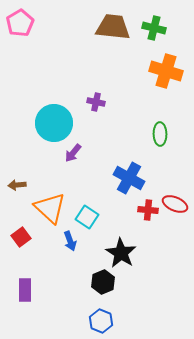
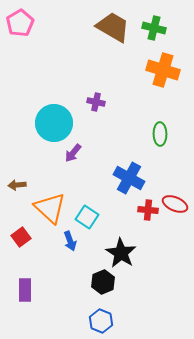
brown trapezoid: rotated 24 degrees clockwise
orange cross: moved 3 px left, 1 px up
